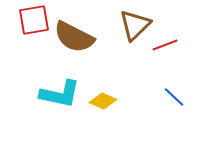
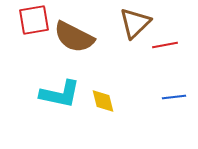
brown triangle: moved 2 px up
red line: rotated 10 degrees clockwise
blue line: rotated 50 degrees counterclockwise
yellow diamond: rotated 52 degrees clockwise
